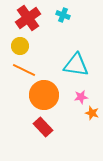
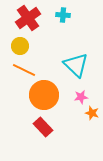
cyan cross: rotated 16 degrees counterclockwise
cyan triangle: rotated 36 degrees clockwise
